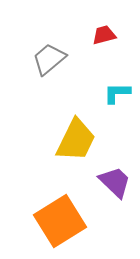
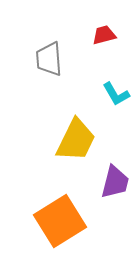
gray trapezoid: rotated 54 degrees counterclockwise
cyan L-shape: moved 1 px left, 1 px down; rotated 120 degrees counterclockwise
purple trapezoid: rotated 60 degrees clockwise
